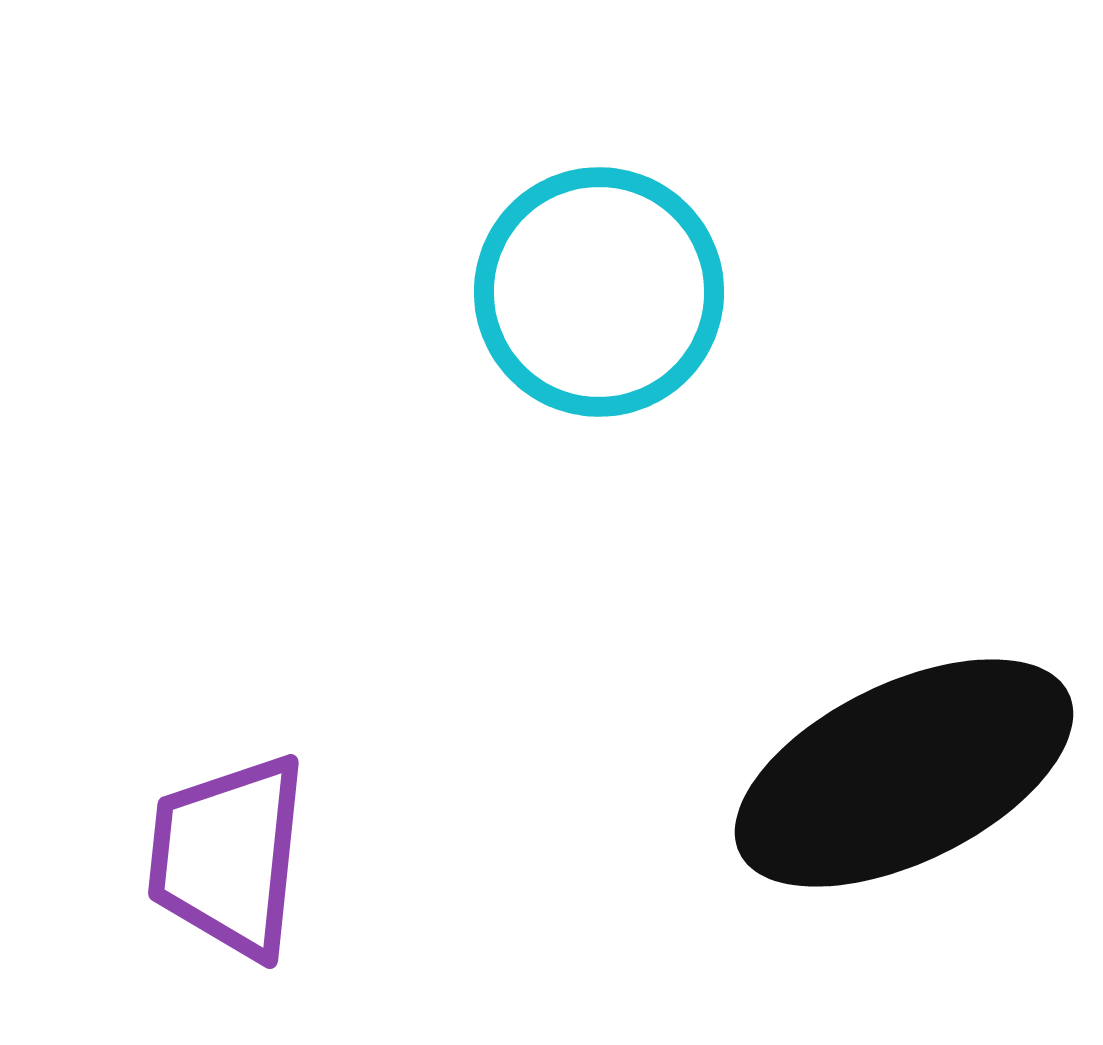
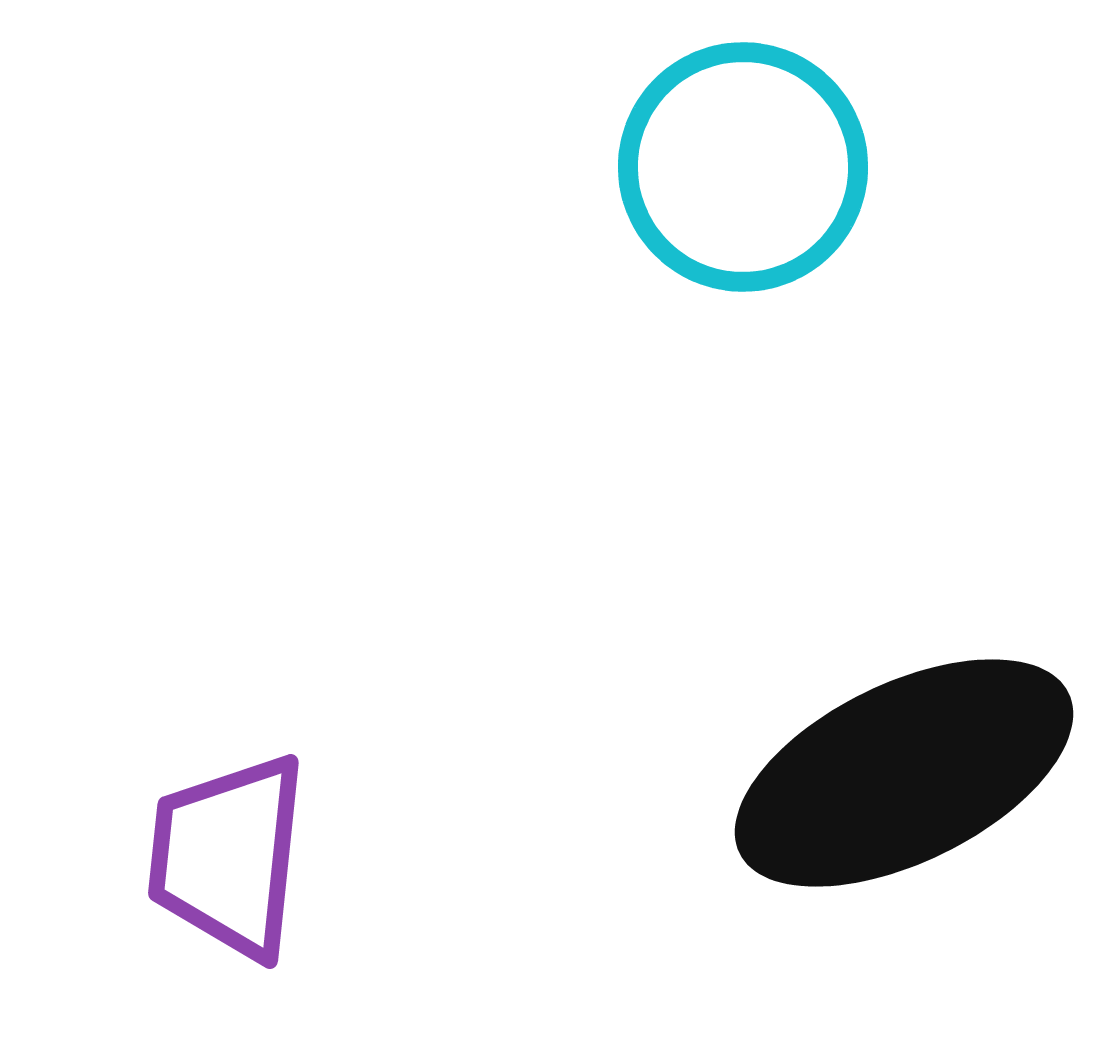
cyan circle: moved 144 px right, 125 px up
